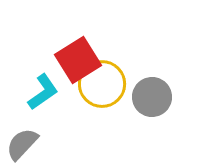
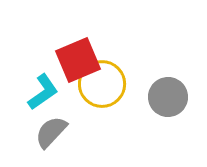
red square: rotated 9 degrees clockwise
gray circle: moved 16 px right
gray semicircle: moved 29 px right, 12 px up
